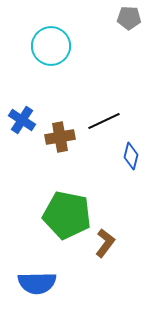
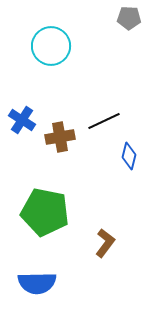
blue diamond: moved 2 px left
green pentagon: moved 22 px left, 3 px up
